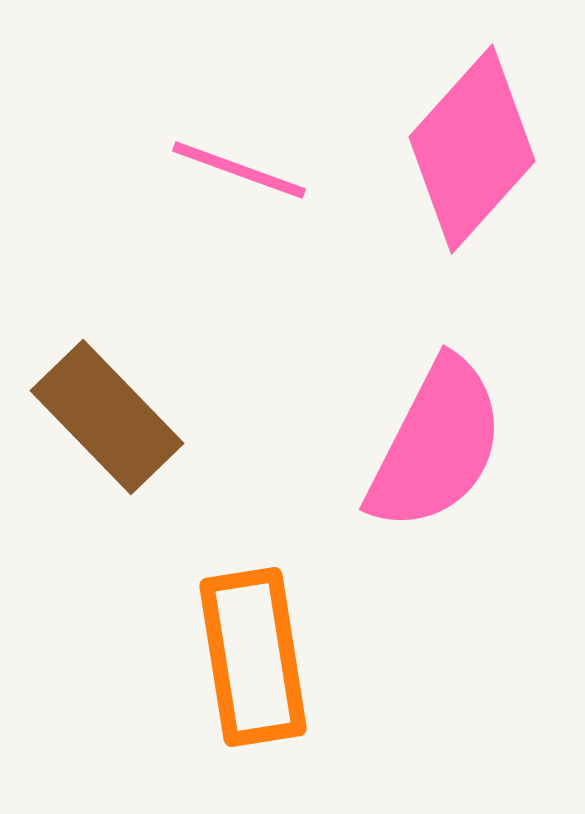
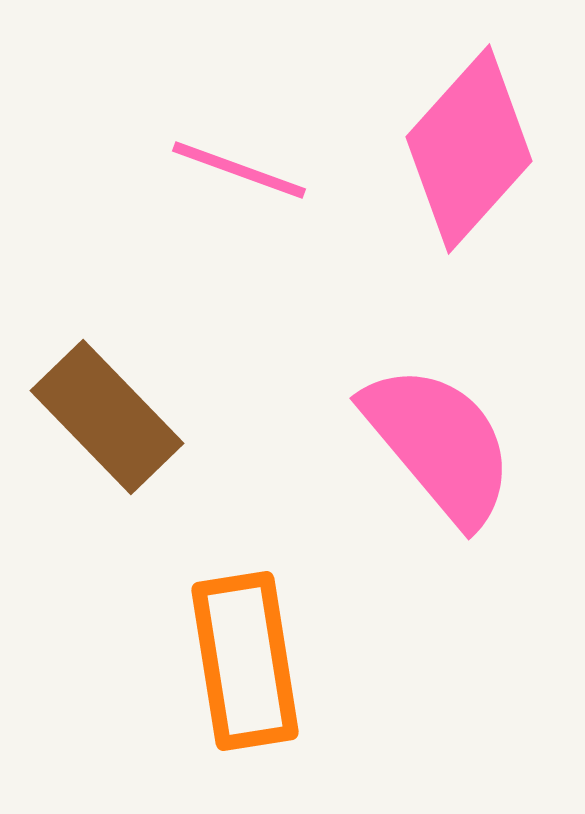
pink diamond: moved 3 px left
pink semicircle: moved 3 px right, 1 px up; rotated 67 degrees counterclockwise
orange rectangle: moved 8 px left, 4 px down
